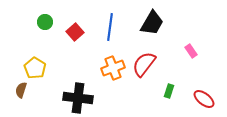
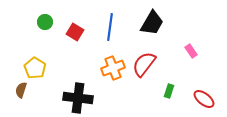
red square: rotated 18 degrees counterclockwise
